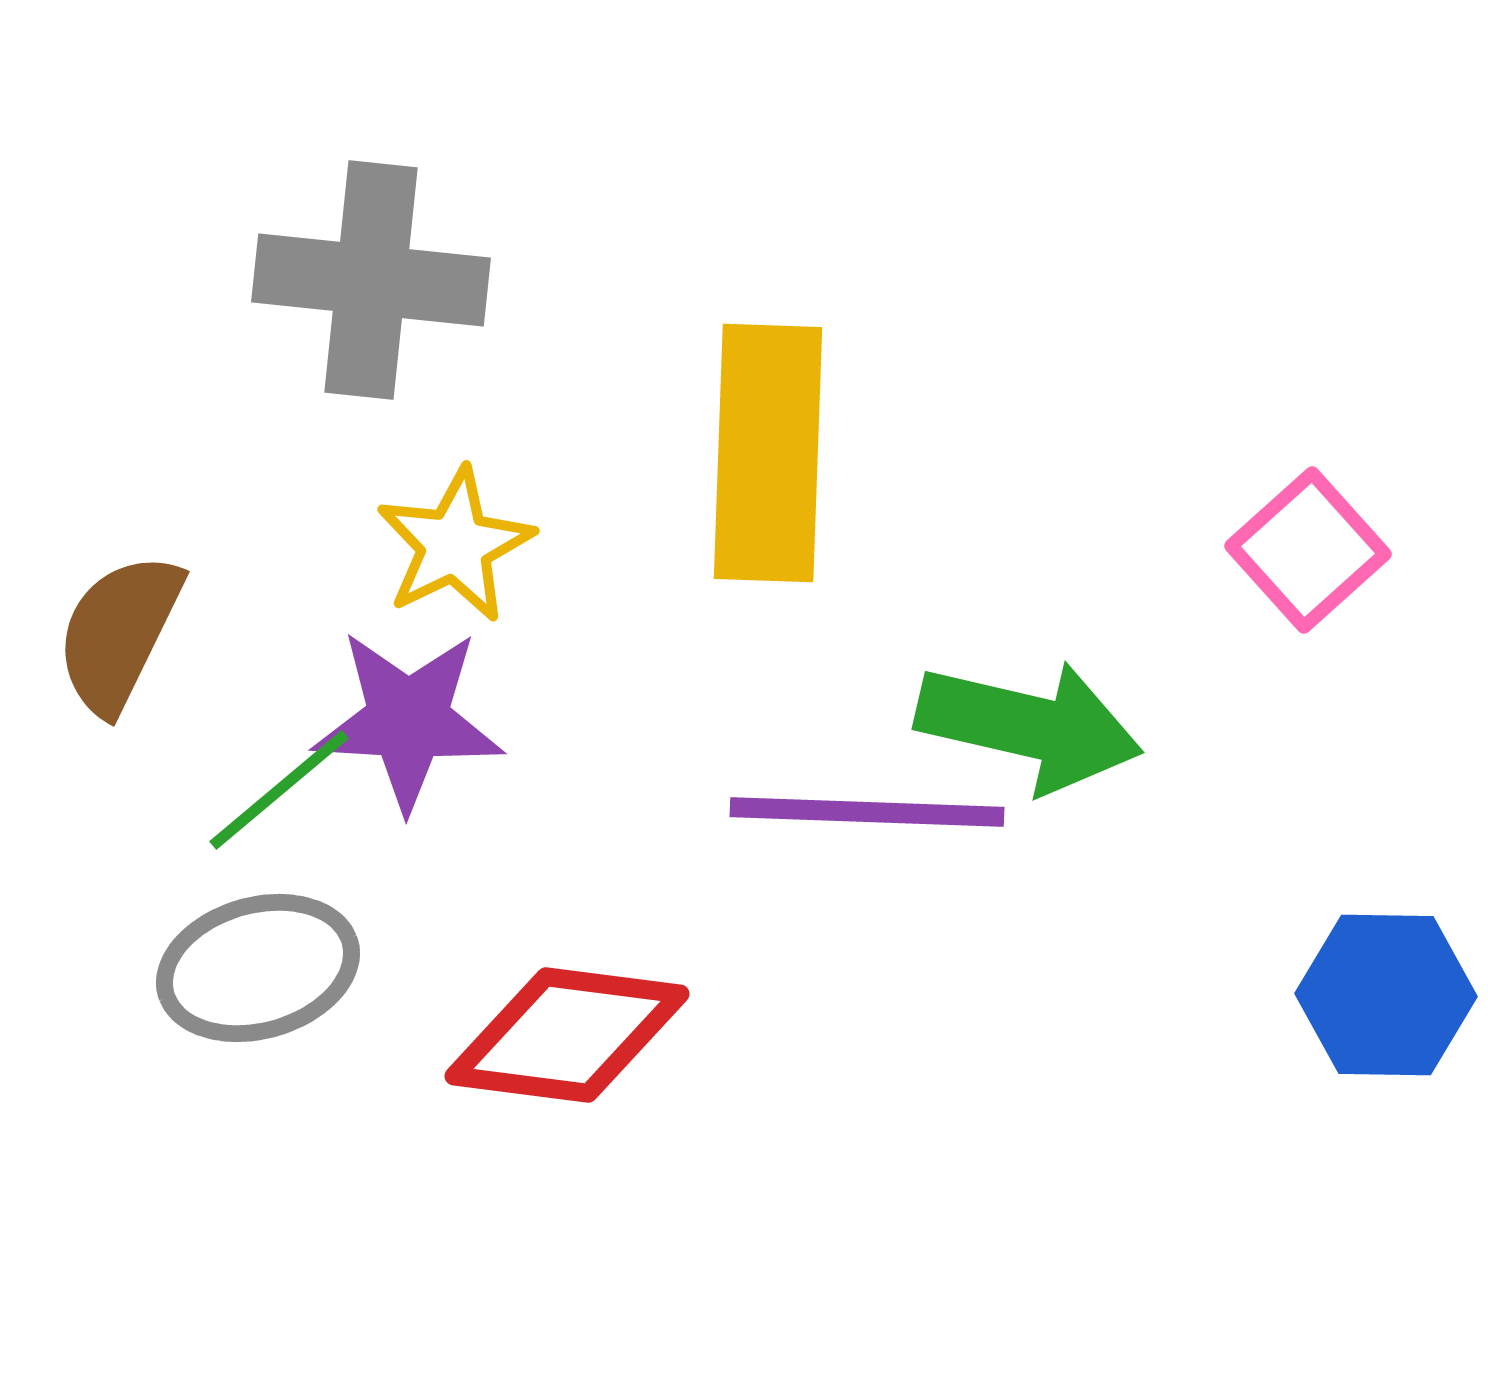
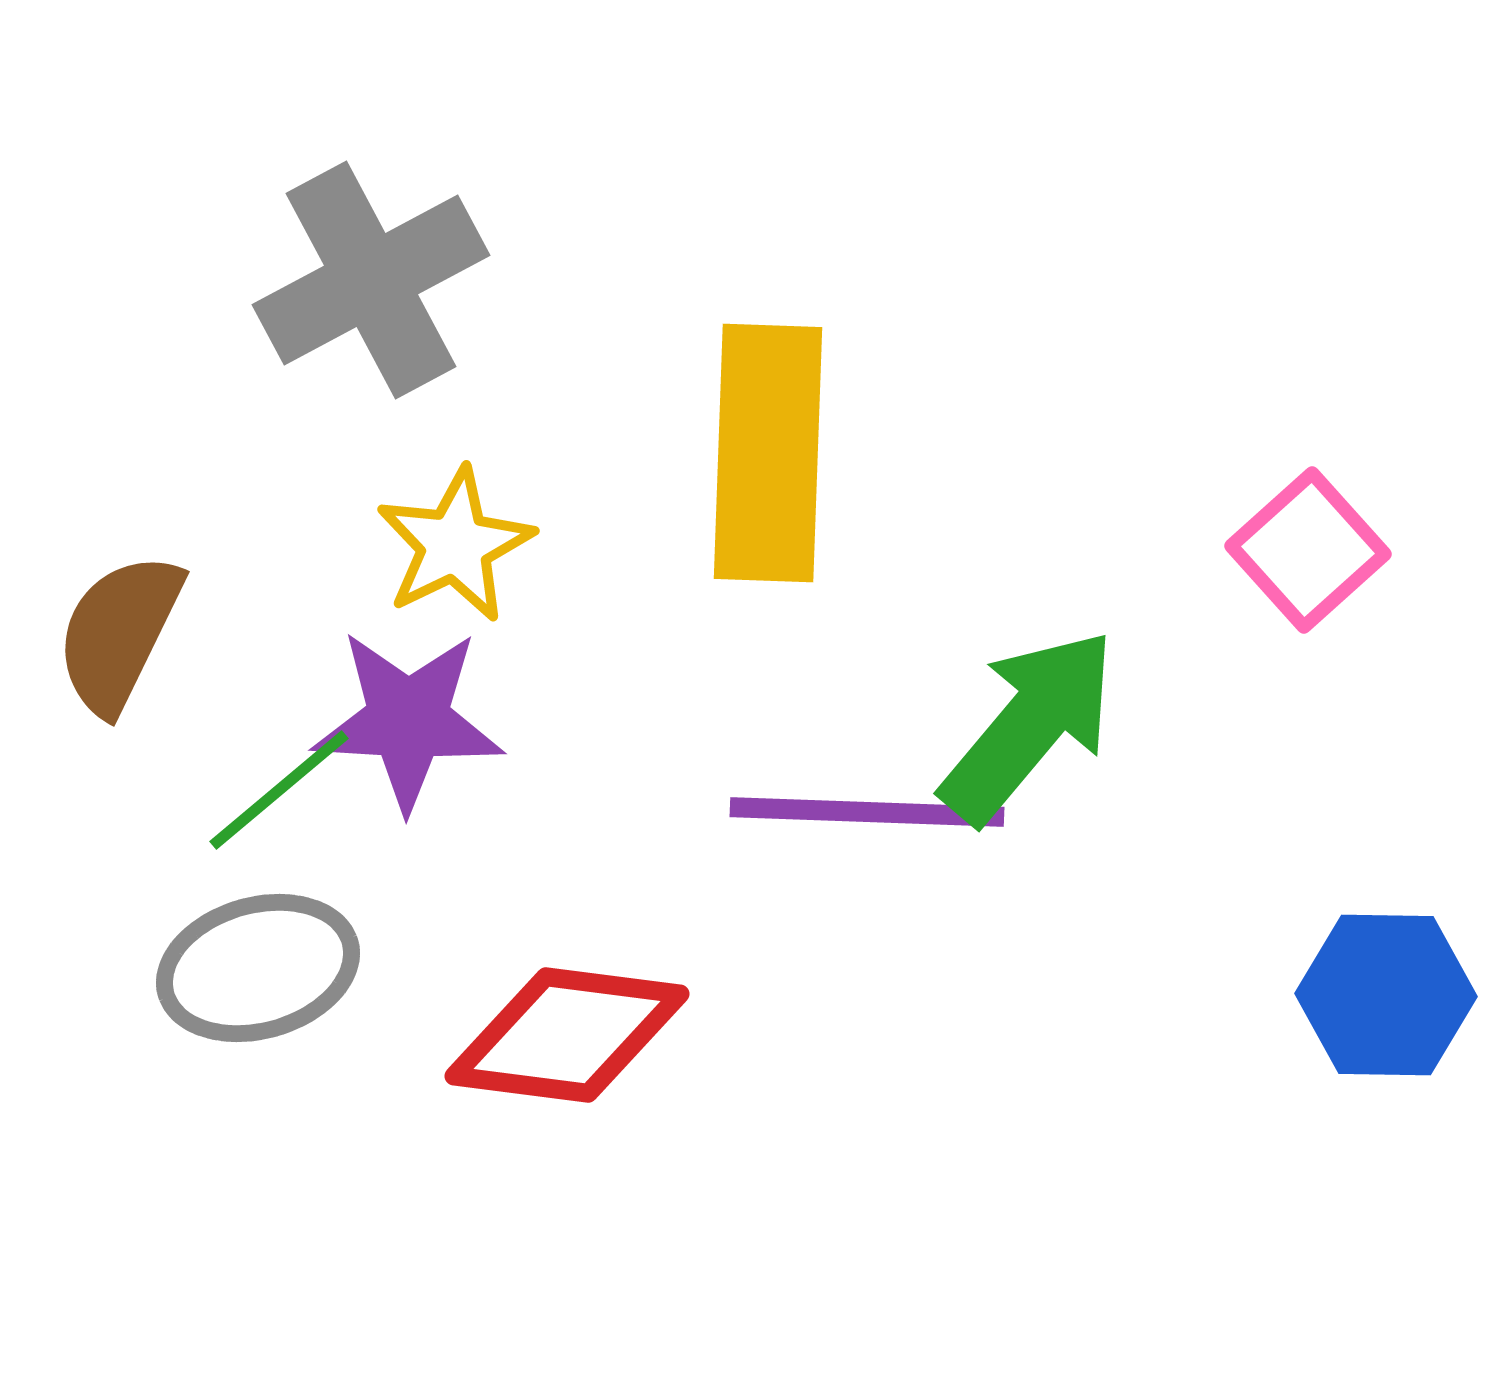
gray cross: rotated 34 degrees counterclockwise
green arrow: rotated 63 degrees counterclockwise
